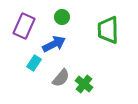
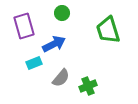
green circle: moved 4 px up
purple rectangle: rotated 40 degrees counterclockwise
green trapezoid: rotated 16 degrees counterclockwise
cyan rectangle: rotated 35 degrees clockwise
green cross: moved 4 px right, 2 px down; rotated 30 degrees clockwise
